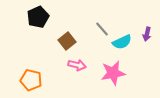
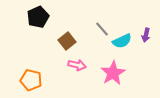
purple arrow: moved 1 px left, 1 px down
cyan semicircle: moved 1 px up
pink star: rotated 20 degrees counterclockwise
